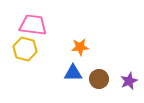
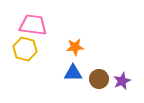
orange star: moved 5 px left
purple star: moved 7 px left
